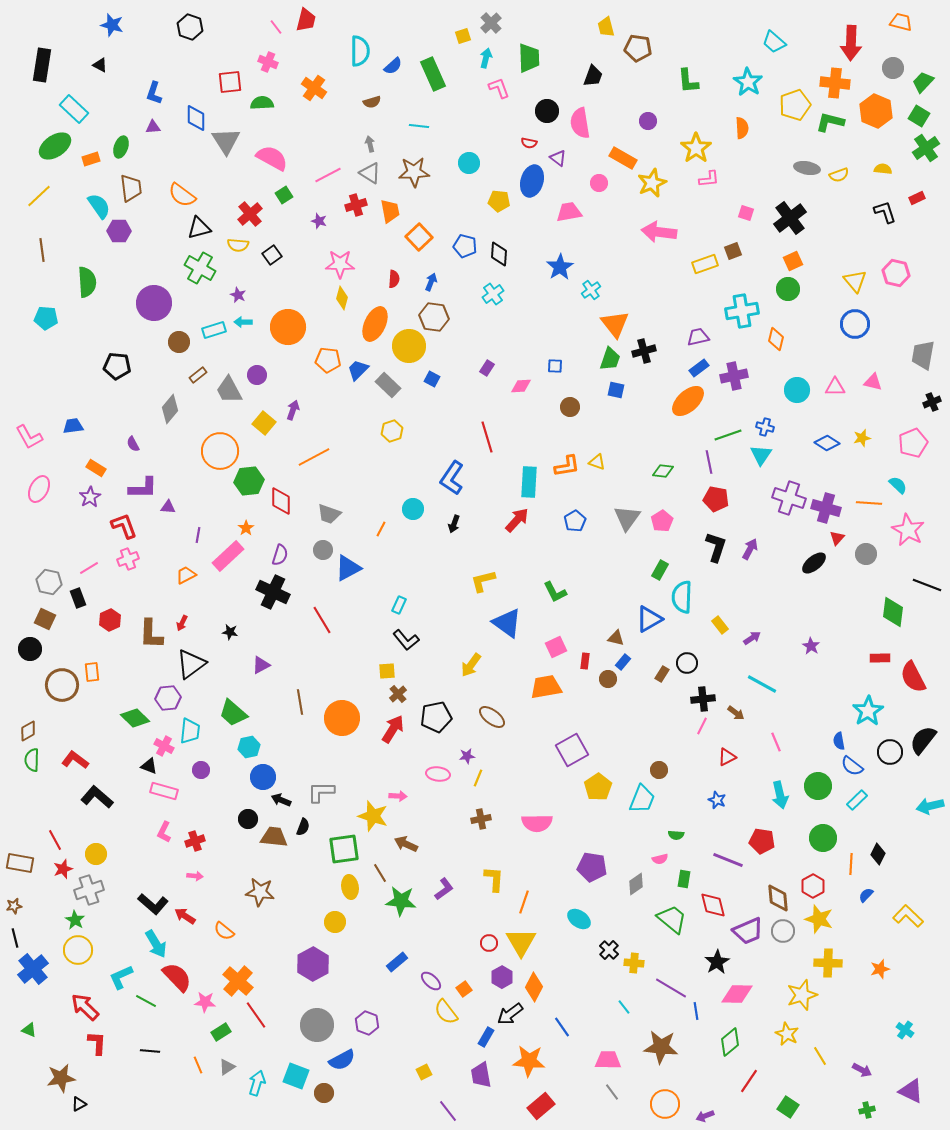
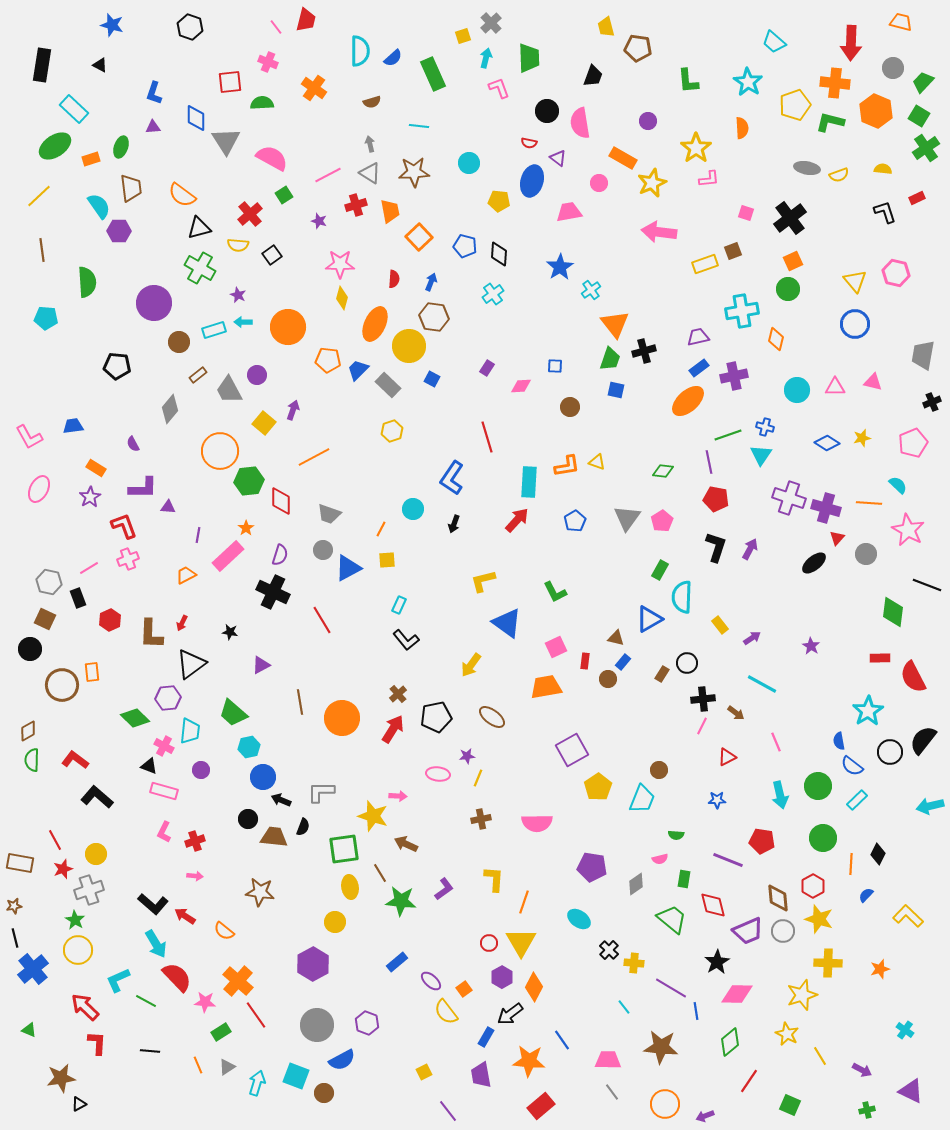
blue semicircle at (393, 66): moved 8 px up
yellow square at (387, 671): moved 111 px up
blue star at (717, 800): rotated 24 degrees counterclockwise
cyan L-shape at (121, 977): moved 3 px left, 3 px down
blue line at (562, 1027): moved 13 px down
green square at (788, 1107): moved 2 px right, 2 px up; rotated 10 degrees counterclockwise
